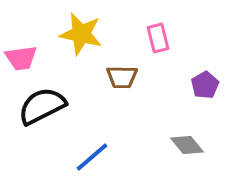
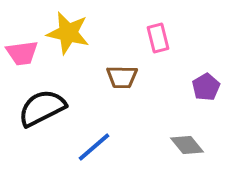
yellow star: moved 13 px left, 1 px up
pink trapezoid: moved 1 px right, 5 px up
purple pentagon: moved 1 px right, 2 px down
black semicircle: moved 2 px down
blue line: moved 2 px right, 10 px up
